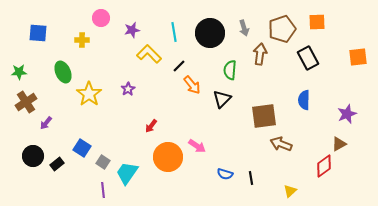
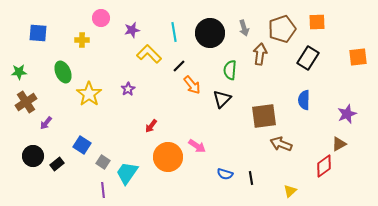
black rectangle at (308, 58): rotated 60 degrees clockwise
blue square at (82, 148): moved 3 px up
